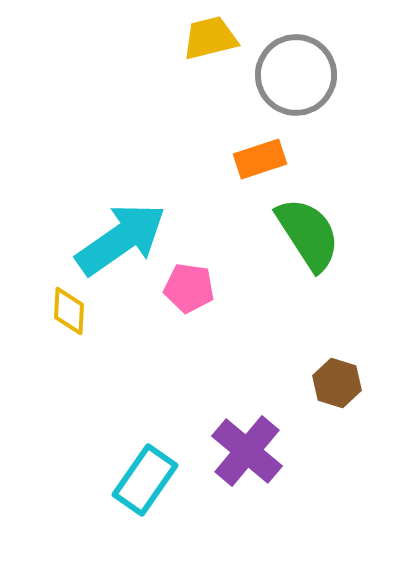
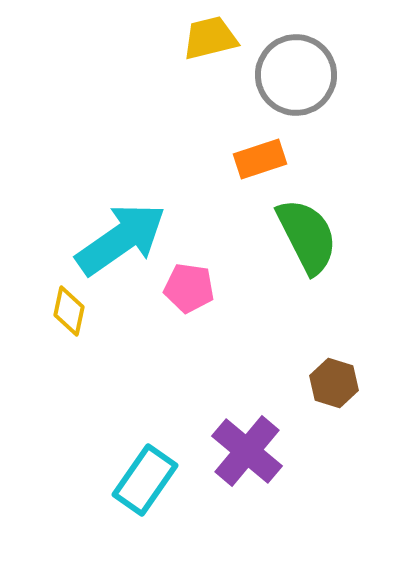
green semicircle: moved 1 px left, 2 px down; rotated 6 degrees clockwise
yellow diamond: rotated 9 degrees clockwise
brown hexagon: moved 3 px left
